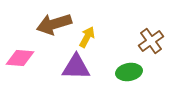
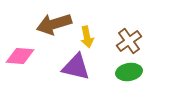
yellow arrow: rotated 140 degrees clockwise
brown cross: moved 22 px left
pink diamond: moved 2 px up
purple triangle: rotated 12 degrees clockwise
